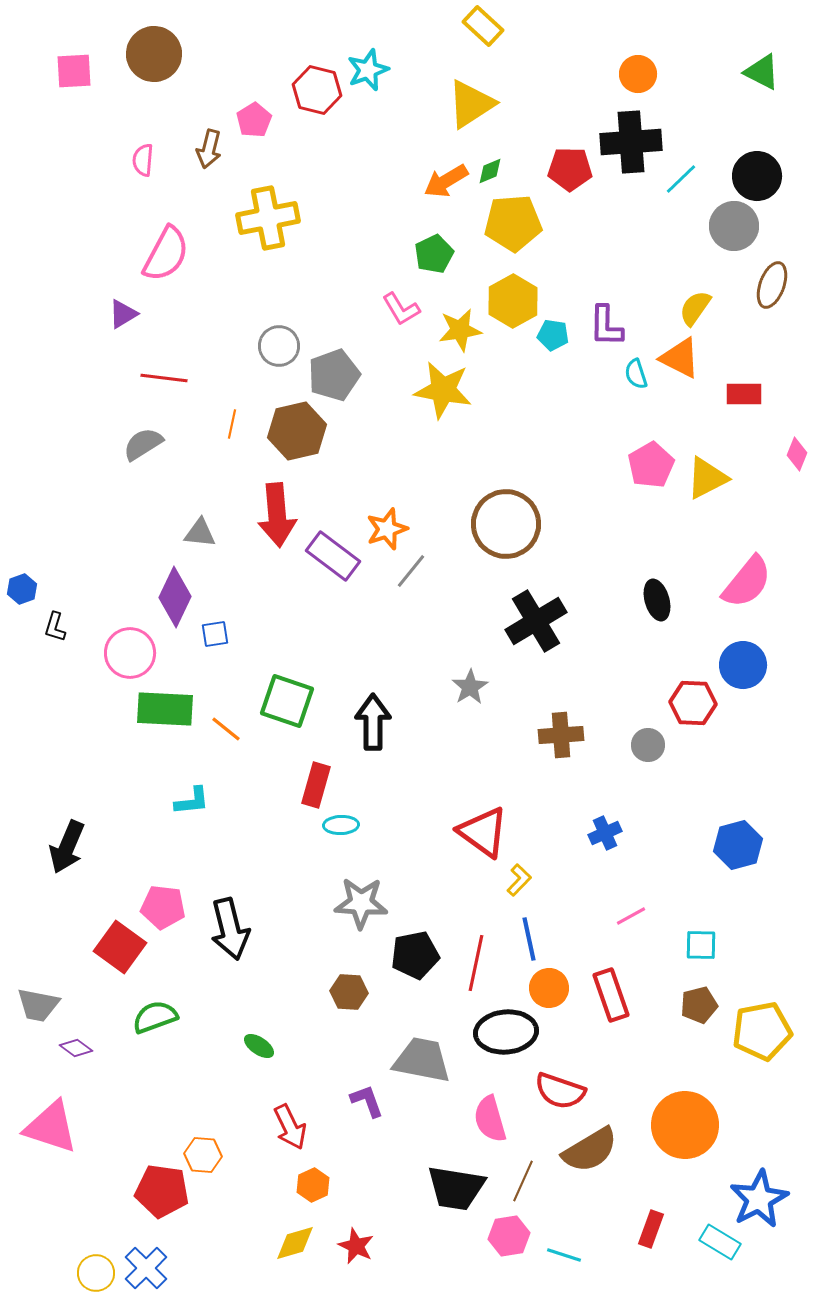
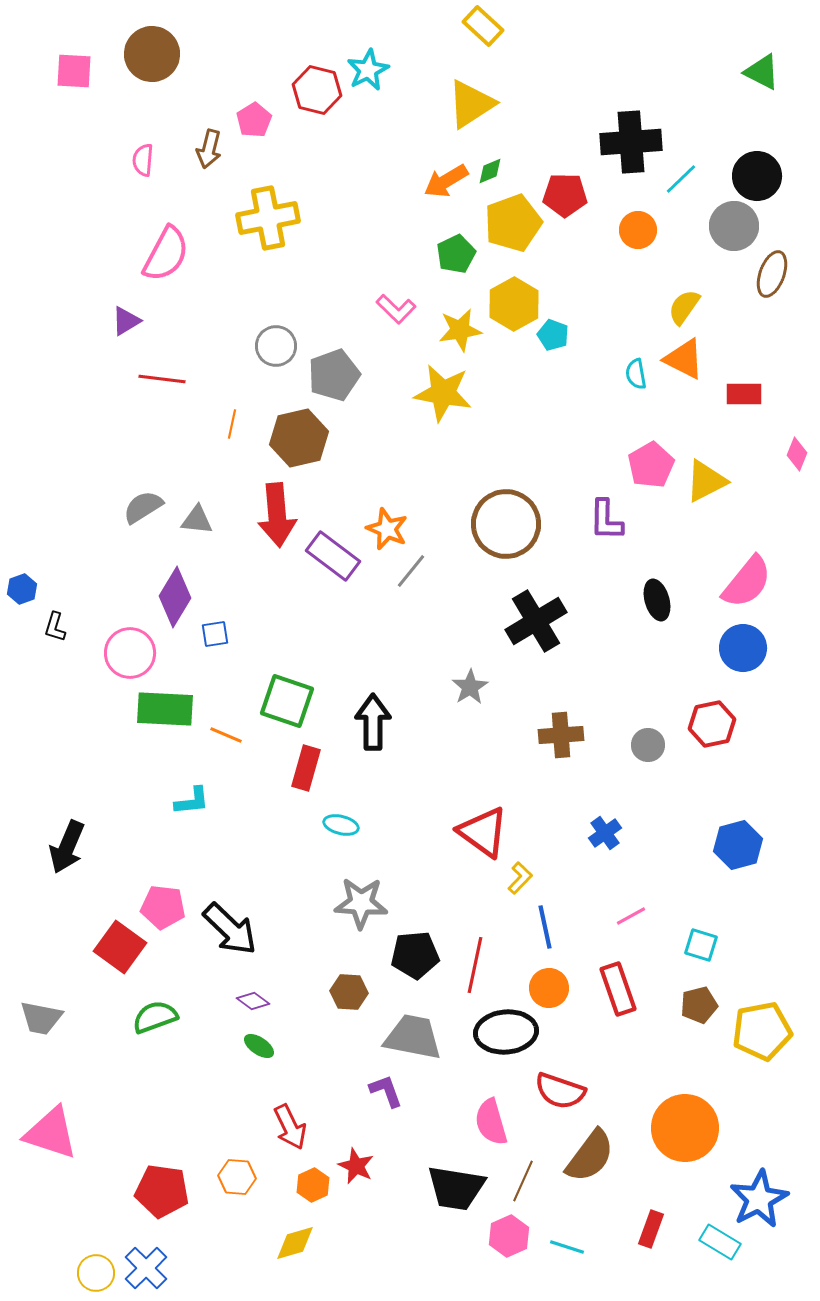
brown circle at (154, 54): moved 2 px left
cyan star at (368, 70): rotated 6 degrees counterclockwise
pink square at (74, 71): rotated 6 degrees clockwise
orange circle at (638, 74): moved 156 px down
red pentagon at (570, 169): moved 5 px left, 26 px down
yellow pentagon at (513, 223): rotated 16 degrees counterclockwise
green pentagon at (434, 254): moved 22 px right
brown ellipse at (772, 285): moved 11 px up
yellow hexagon at (513, 301): moved 1 px right, 3 px down
yellow semicircle at (695, 308): moved 11 px left, 1 px up
pink L-shape at (401, 309): moved 5 px left; rotated 15 degrees counterclockwise
purple triangle at (123, 314): moved 3 px right, 7 px down
purple L-shape at (606, 326): moved 194 px down
cyan pentagon at (553, 335): rotated 12 degrees clockwise
gray circle at (279, 346): moved 3 px left
orange triangle at (680, 358): moved 4 px right, 1 px down
cyan semicircle at (636, 374): rotated 8 degrees clockwise
red line at (164, 378): moved 2 px left, 1 px down
yellow star at (443, 390): moved 3 px down
brown hexagon at (297, 431): moved 2 px right, 7 px down
gray semicircle at (143, 444): moved 63 px down
yellow triangle at (707, 478): moved 1 px left, 3 px down
orange star at (387, 529): rotated 30 degrees counterclockwise
gray triangle at (200, 533): moved 3 px left, 13 px up
purple diamond at (175, 597): rotated 6 degrees clockwise
blue circle at (743, 665): moved 17 px up
red hexagon at (693, 703): moved 19 px right, 21 px down; rotated 15 degrees counterclockwise
orange line at (226, 729): moved 6 px down; rotated 16 degrees counterclockwise
red rectangle at (316, 785): moved 10 px left, 17 px up
cyan ellipse at (341, 825): rotated 16 degrees clockwise
blue cross at (605, 833): rotated 12 degrees counterclockwise
yellow L-shape at (519, 880): moved 1 px right, 2 px up
black arrow at (230, 929): rotated 32 degrees counterclockwise
blue line at (529, 939): moved 16 px right, 12 px up
cyan square at (701, 945): rotated 16 degrees clockwise
black pentagon at (415, 955): rotated 6 degrees clockwise
red line at (476, 963): moved 1 px left, 2 px down
red rectangle at (611, 995): moved 7 px right, 6 px up
gray trapezoid at (38, 1005): moved 3 px right, 13 px down
purple diamond at (76, 1048): moved 177 px right, 47 px up
gray trapezoid at (422, 1060): moved 9 px left, 23 px up
purple L-shape at (367, 1101): moved 19 px right, 10 px up
pink semicircle at (490, 1119): moved 1 px right, 3 px down
orange circle at (685, 1125): moved 3 px down
pink triangle at (51, 1127): moved 6 px down
brown semicircle at (590, 1150): moved 6 px down; rotated 22 degrees counterclockwise
orange hexagon at (203, 1155): moved 34 px right, 22 px down
pink hexagon at (509, 1236): rotated 15 degrees counterclockwise
red star at (356, 1246): moved 80 px up
cyan line at (564, 1255): moved 3 px right, 8 px up
